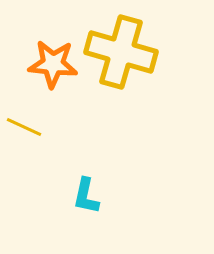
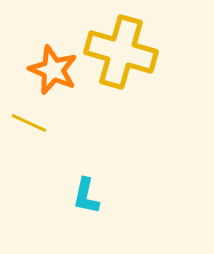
orange star: moved 6 px down; rotated 18 degrees clockwise
yellow line: moved 5 px right, 4 px up
